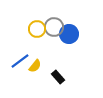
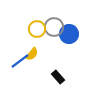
yellow semicircle: moved 3 px left, 12 px up
